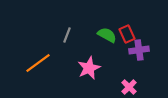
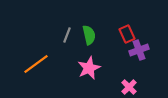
green semicircle: moved 18 px left; rotated 48 degrees clockwise
purple cross: rotated 12 degrees counterclockwise
orange line: moved 2 px left, 1 px down
